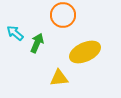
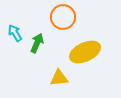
orange circle: moved 2 px down
cyan arrow: rotated 18 degrees clockwise
